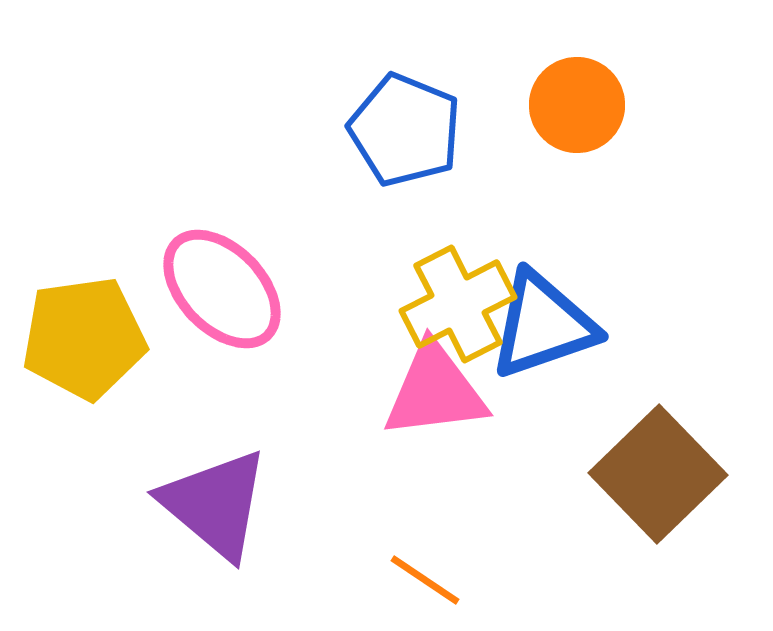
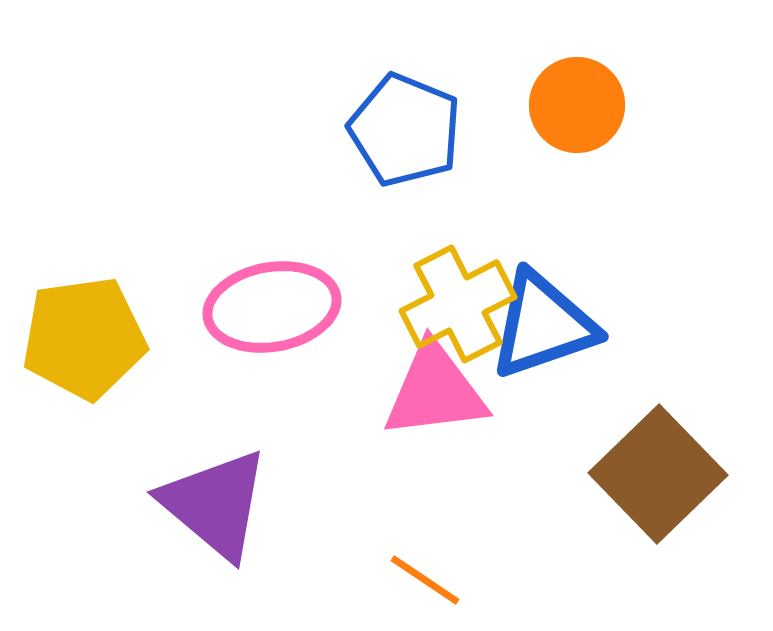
pink ellipse: moved 50 px right, 18 px down; rotated 56 degrees counterclockwise
